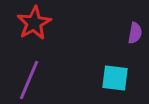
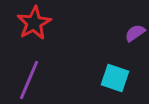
purple semicircle: rotated 135 degrees counterclockwise
cyan square: rotated 12 degrees clockwise
